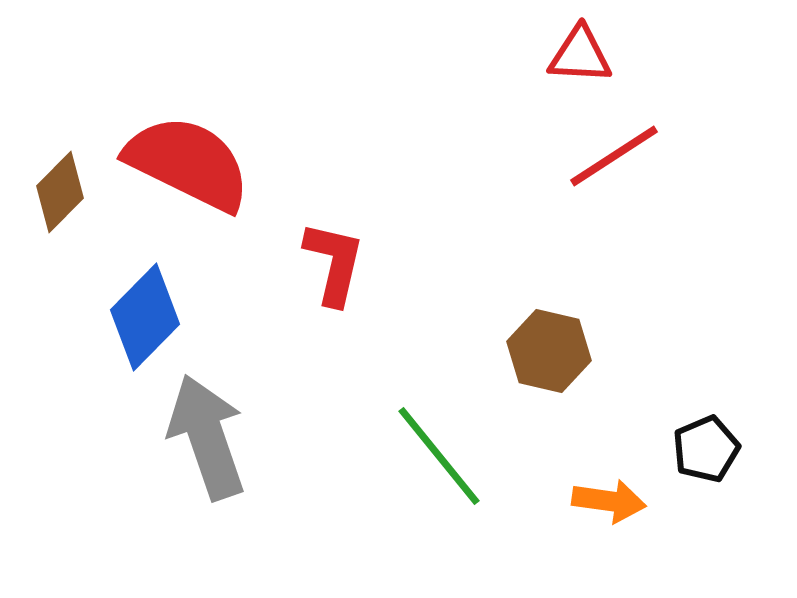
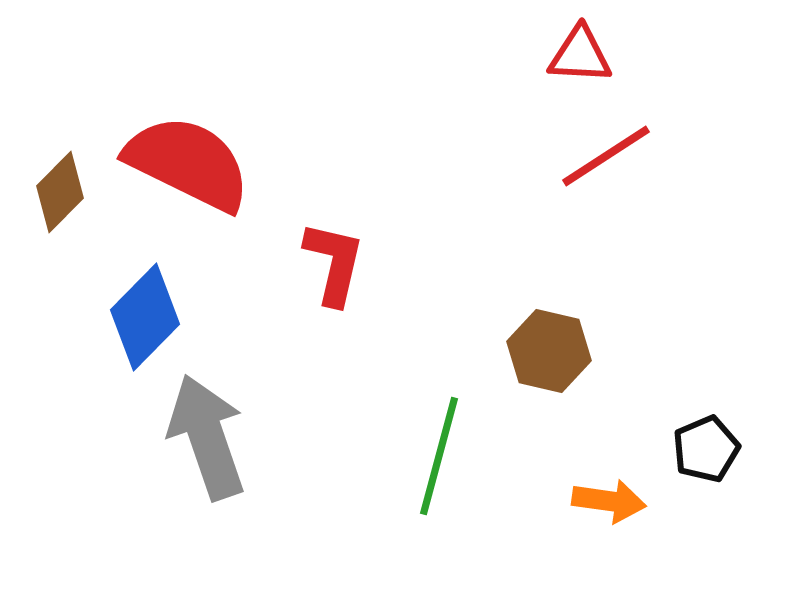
red line: moved 8 px left
green line: rotated 54 degrees clockwise
